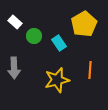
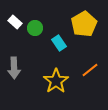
green circle: moved 1 px right, 8 px up
orange line: rotated 48 degrees clockwise
yellow star: moved 1 px left, 1 px down; rotated 20 degrees counterclockwise
